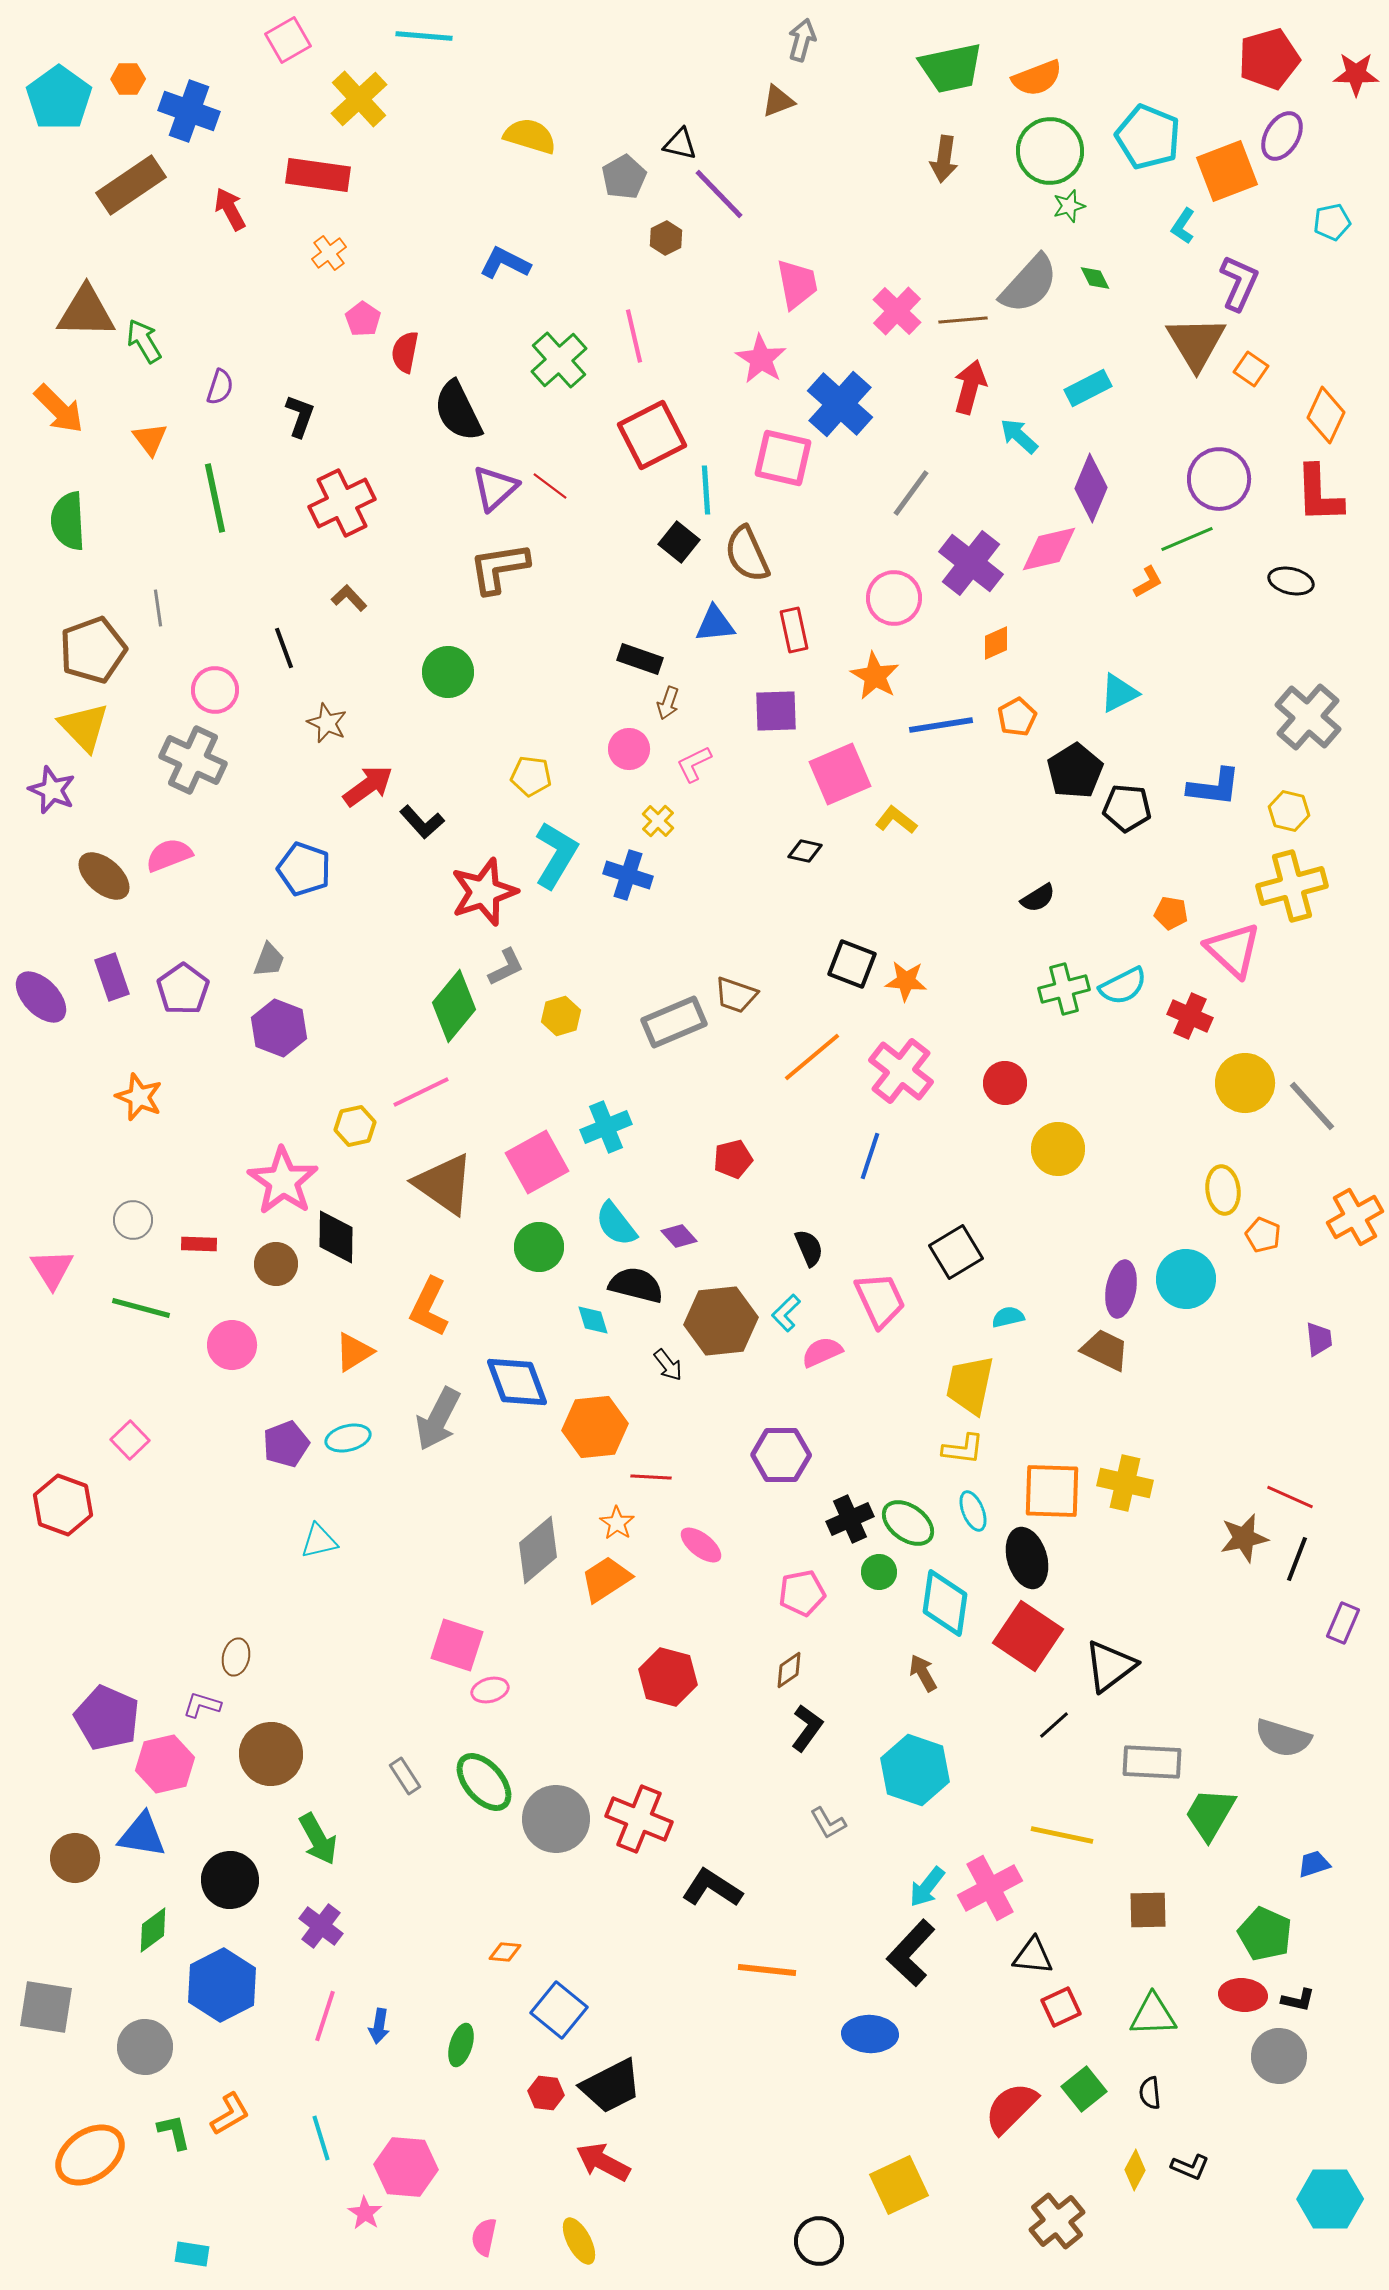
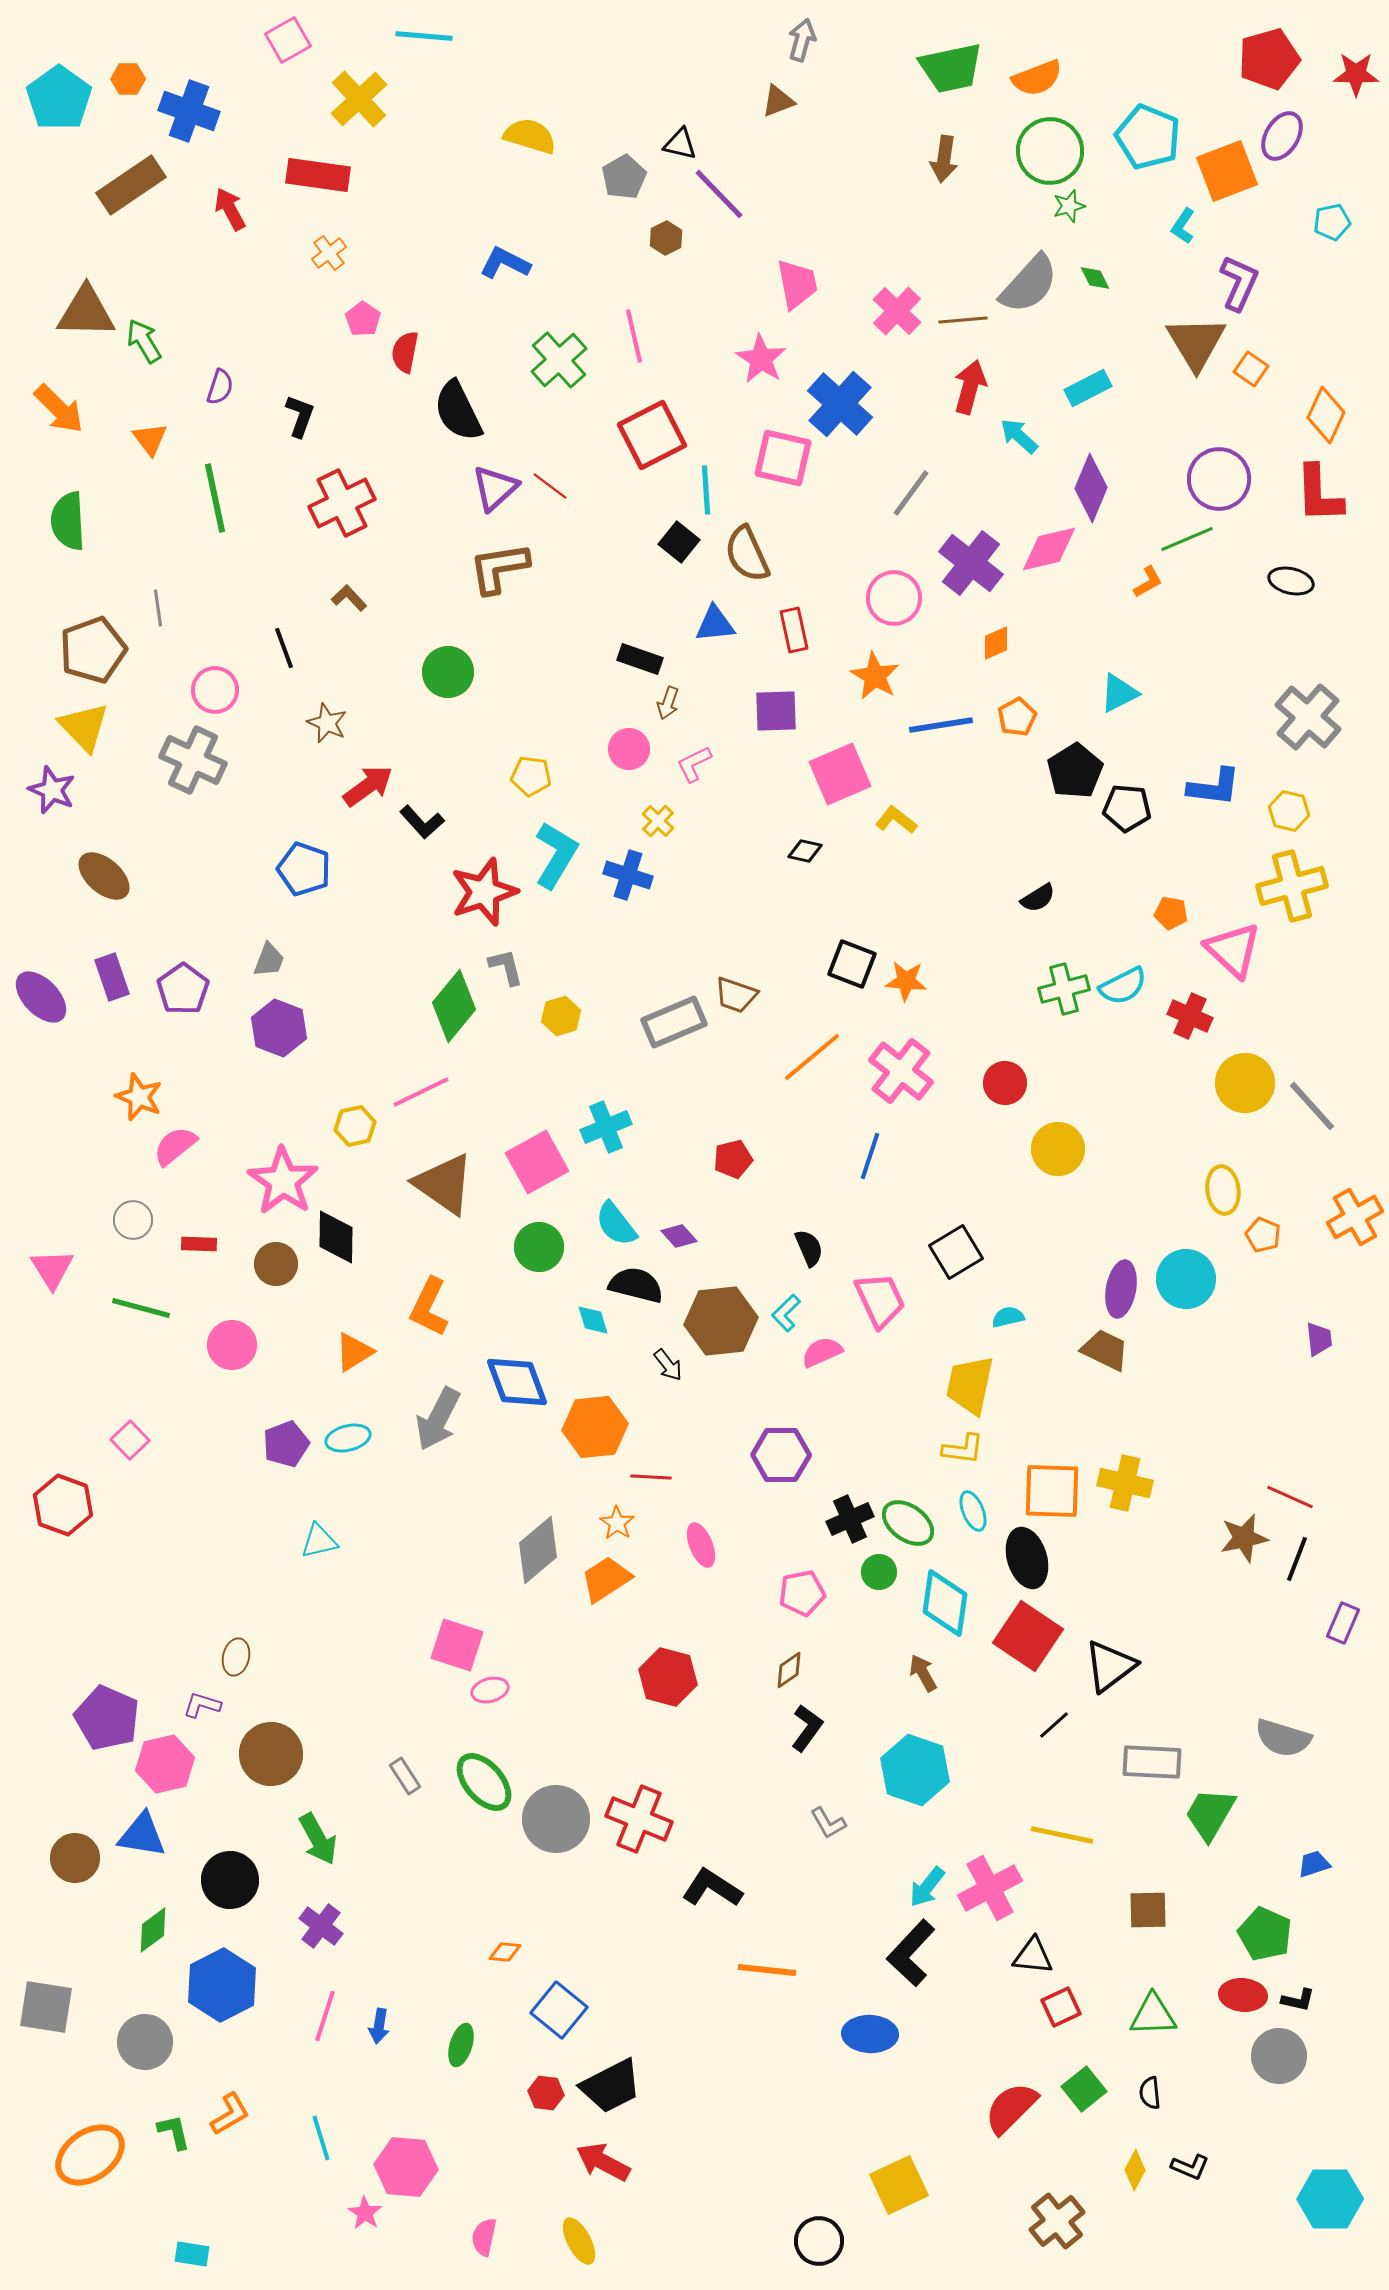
pink semicircle at (169, 855): moved 6 px right, 291 px down; rotated 18 degrees counterclockwise
gray L-shape at (506, 967): rotated 78 degrees counterclockwise
pink ellipse at (701, 1545): rotated 30 degrees clockwise
gray circle at (145, 2047): moved 5 px up
